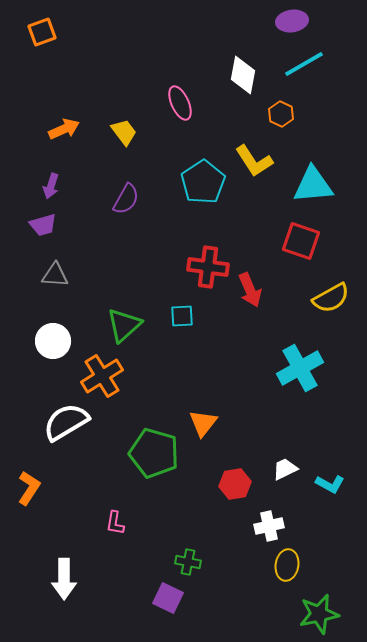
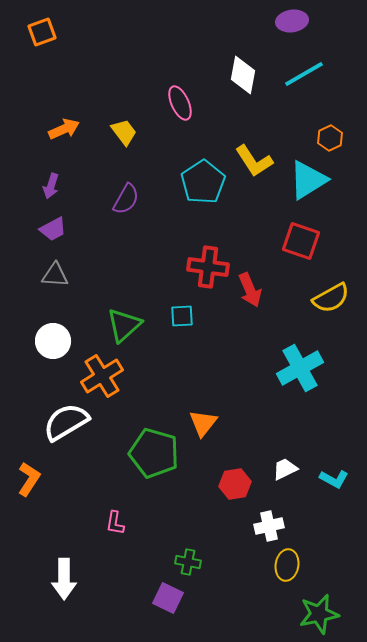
cyan line: moved 10 px down
orange hexagon: moved 49 px right, 24 px down; rotated 10 degrees clockwise
cyan triangle: moved 5 px left, 5 px up; rotated 27 degrees counterclockwise
purple trapezoid: moved 10 px right, 4 px down; rotated 12 degrees counterclockwise
cyan L-shape: moved 4 px right, 5 px up
orange L-shape: moved 9 px up
